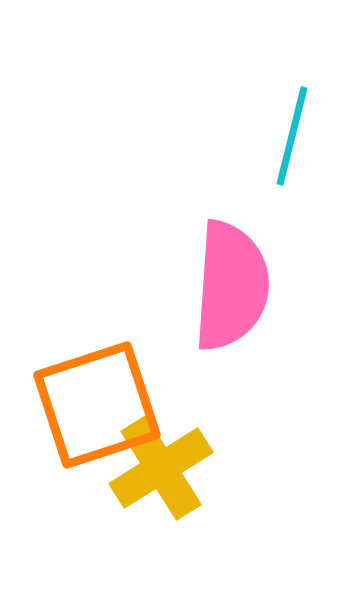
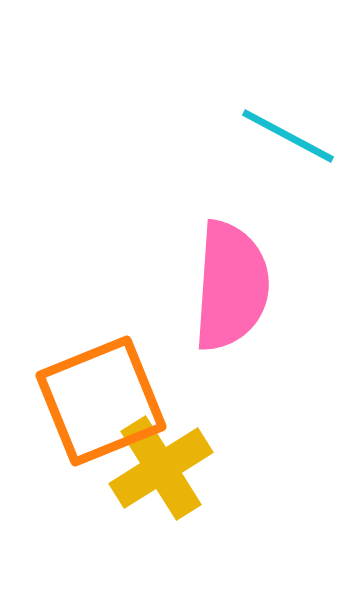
cyan line: moved 4 px left; rotated 76 degrees counterclockwise
orange square: moved 4 px right, 4 px up; rotated 4 degrees counterclockwise
